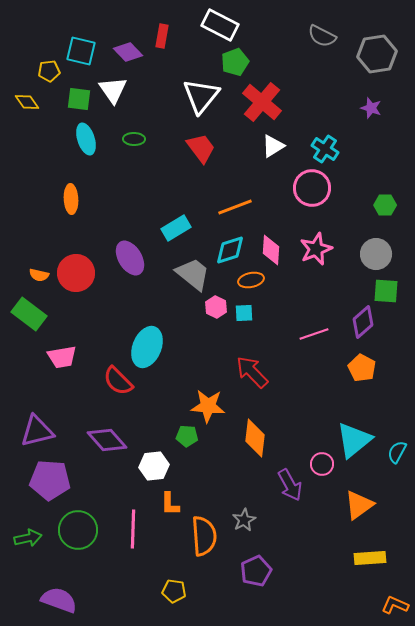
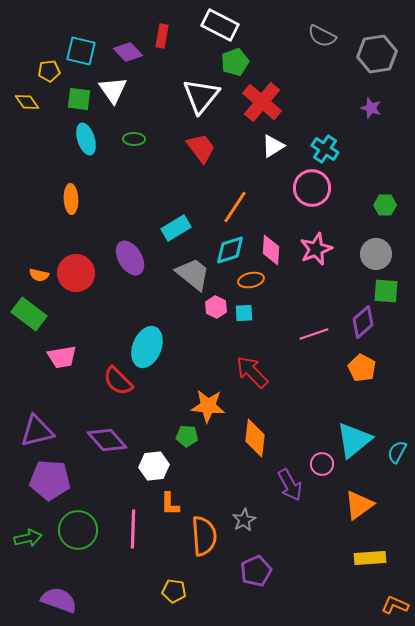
orange line at (235, 207): rotated 36 degrees counterclockwise
